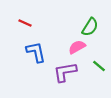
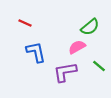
green semicircle: rotated 18 degrees clockwise
